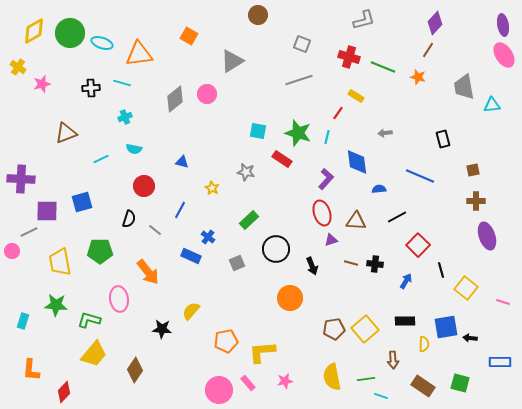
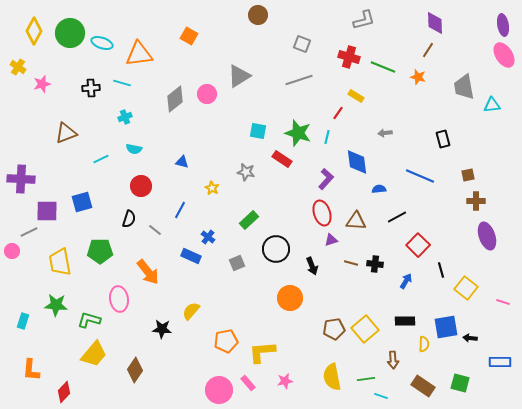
purple diamond at (435, 23): rotated 45 degrees counterclockwise
yellow diamond at (34, 31): rotated 32 degrees counterclockwise
gray triangle at (232, 61): moved 7 px right, 15 px down
brown square at (473, 170): moved 5 px left, 5 px down
red circle at (144, 186): moved 3 px left
